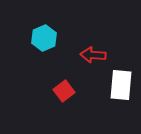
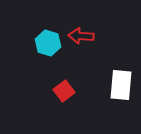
cyan hexagon: moved 4 px right, 5 px down; rotated 20 degrees counterclockwise
red arrow: moved 12 px left, 19 px up
